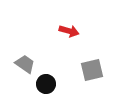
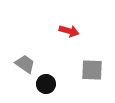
gray square: rotated 15 degrees clockwise
